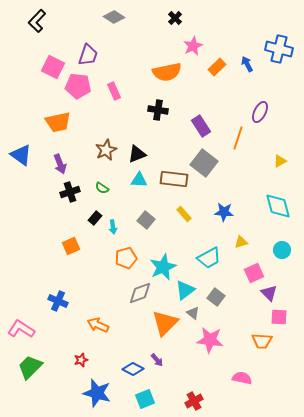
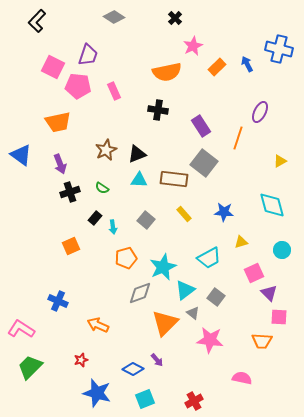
cyan diamond at (278, 206): moved 6 px left, 1 px up
